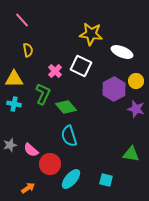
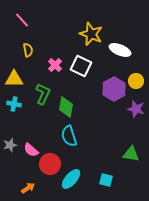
yellow star: rotated 15 degrees clockwise
white ellipse: moved 2 px left, 2 px up
pink cross: moved 6 px up
green diamond: rotated 50 degrees clockwise
